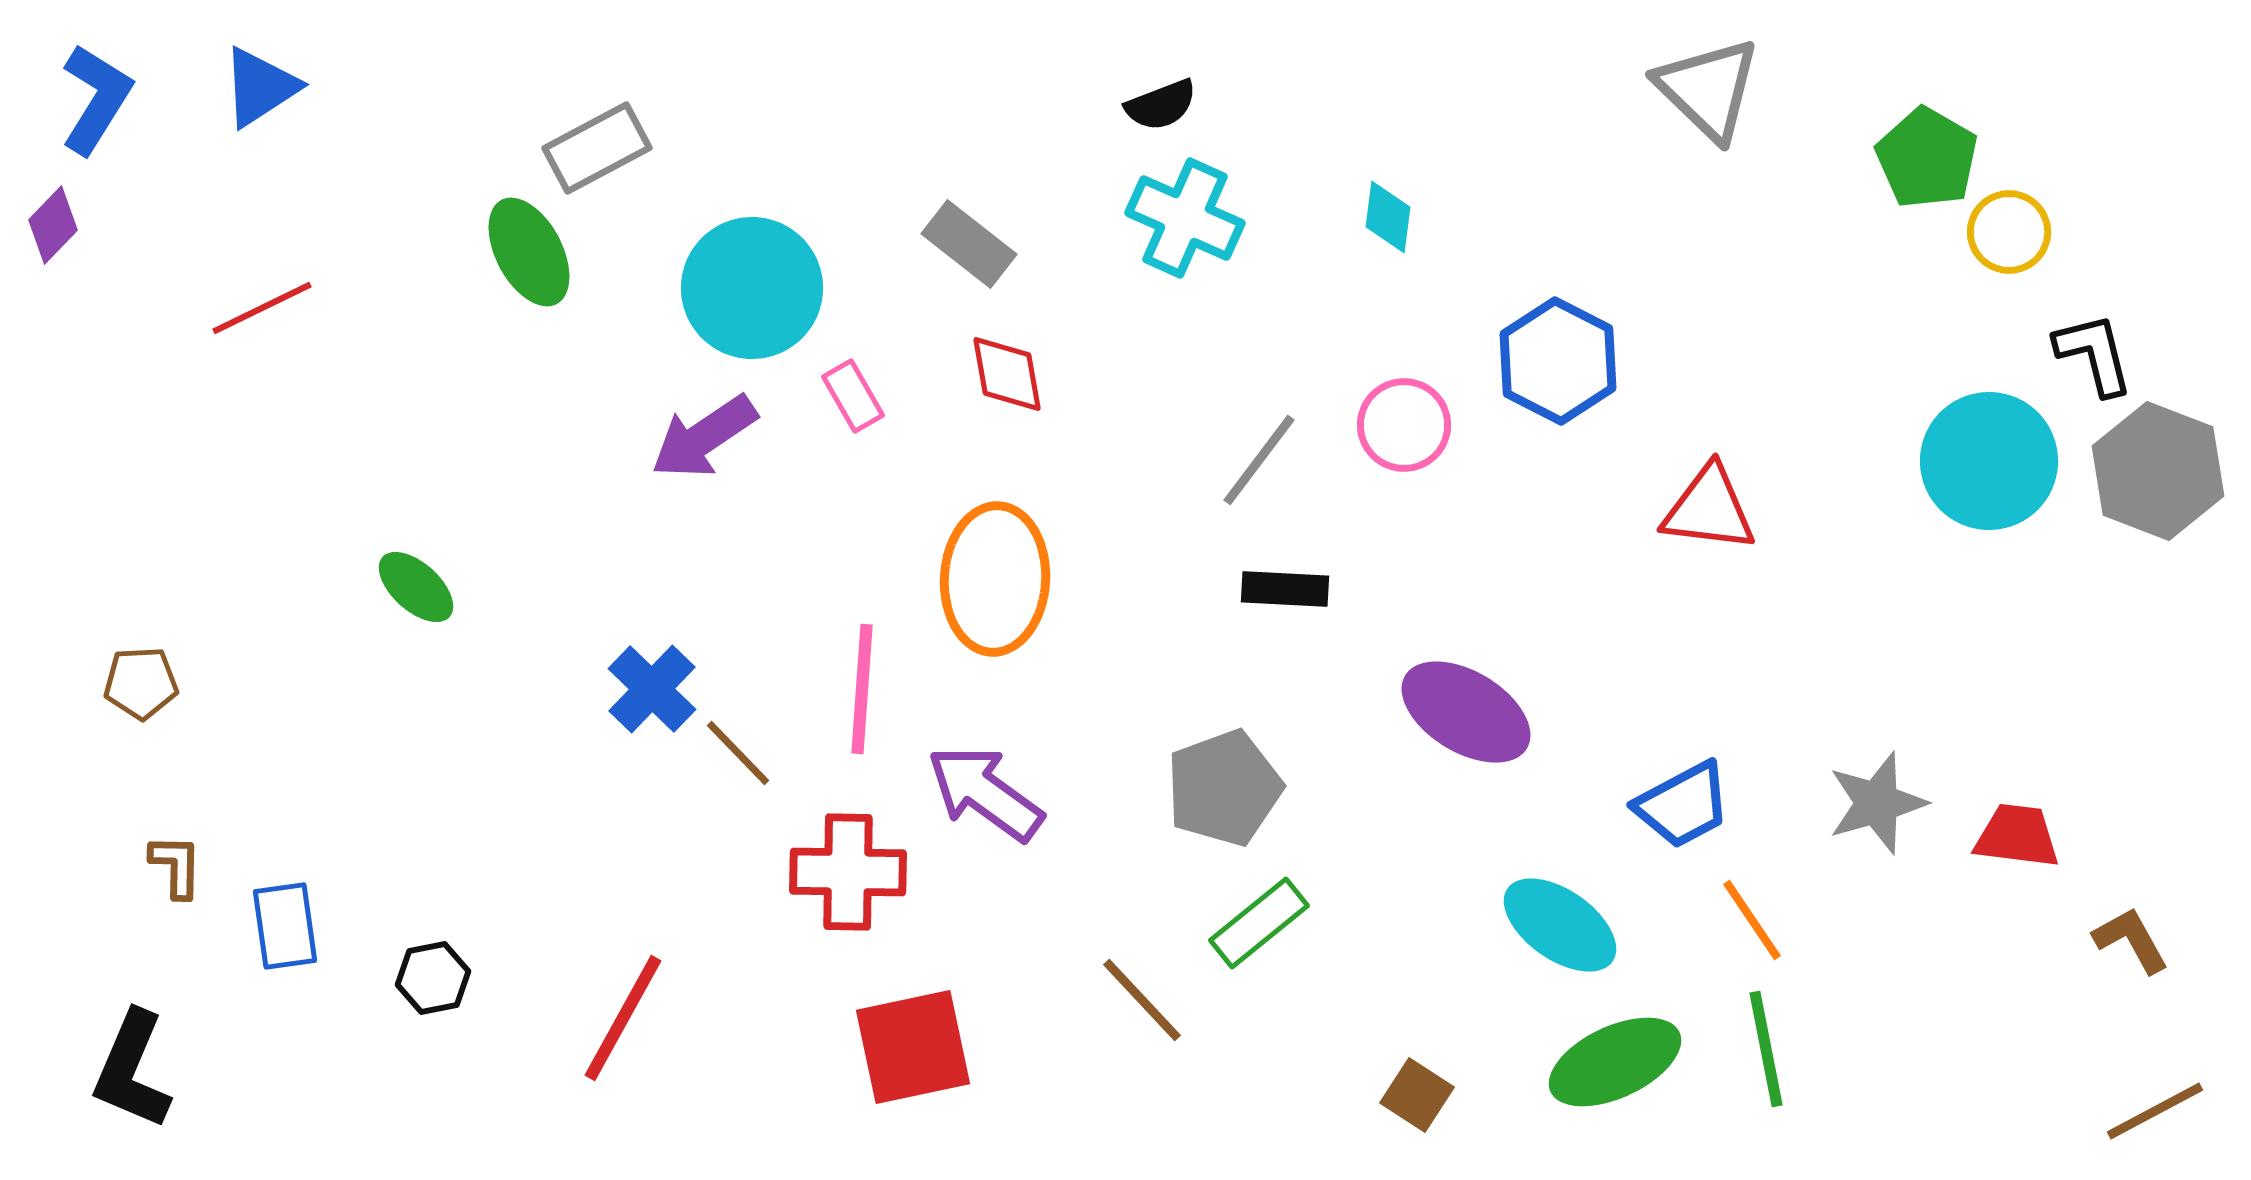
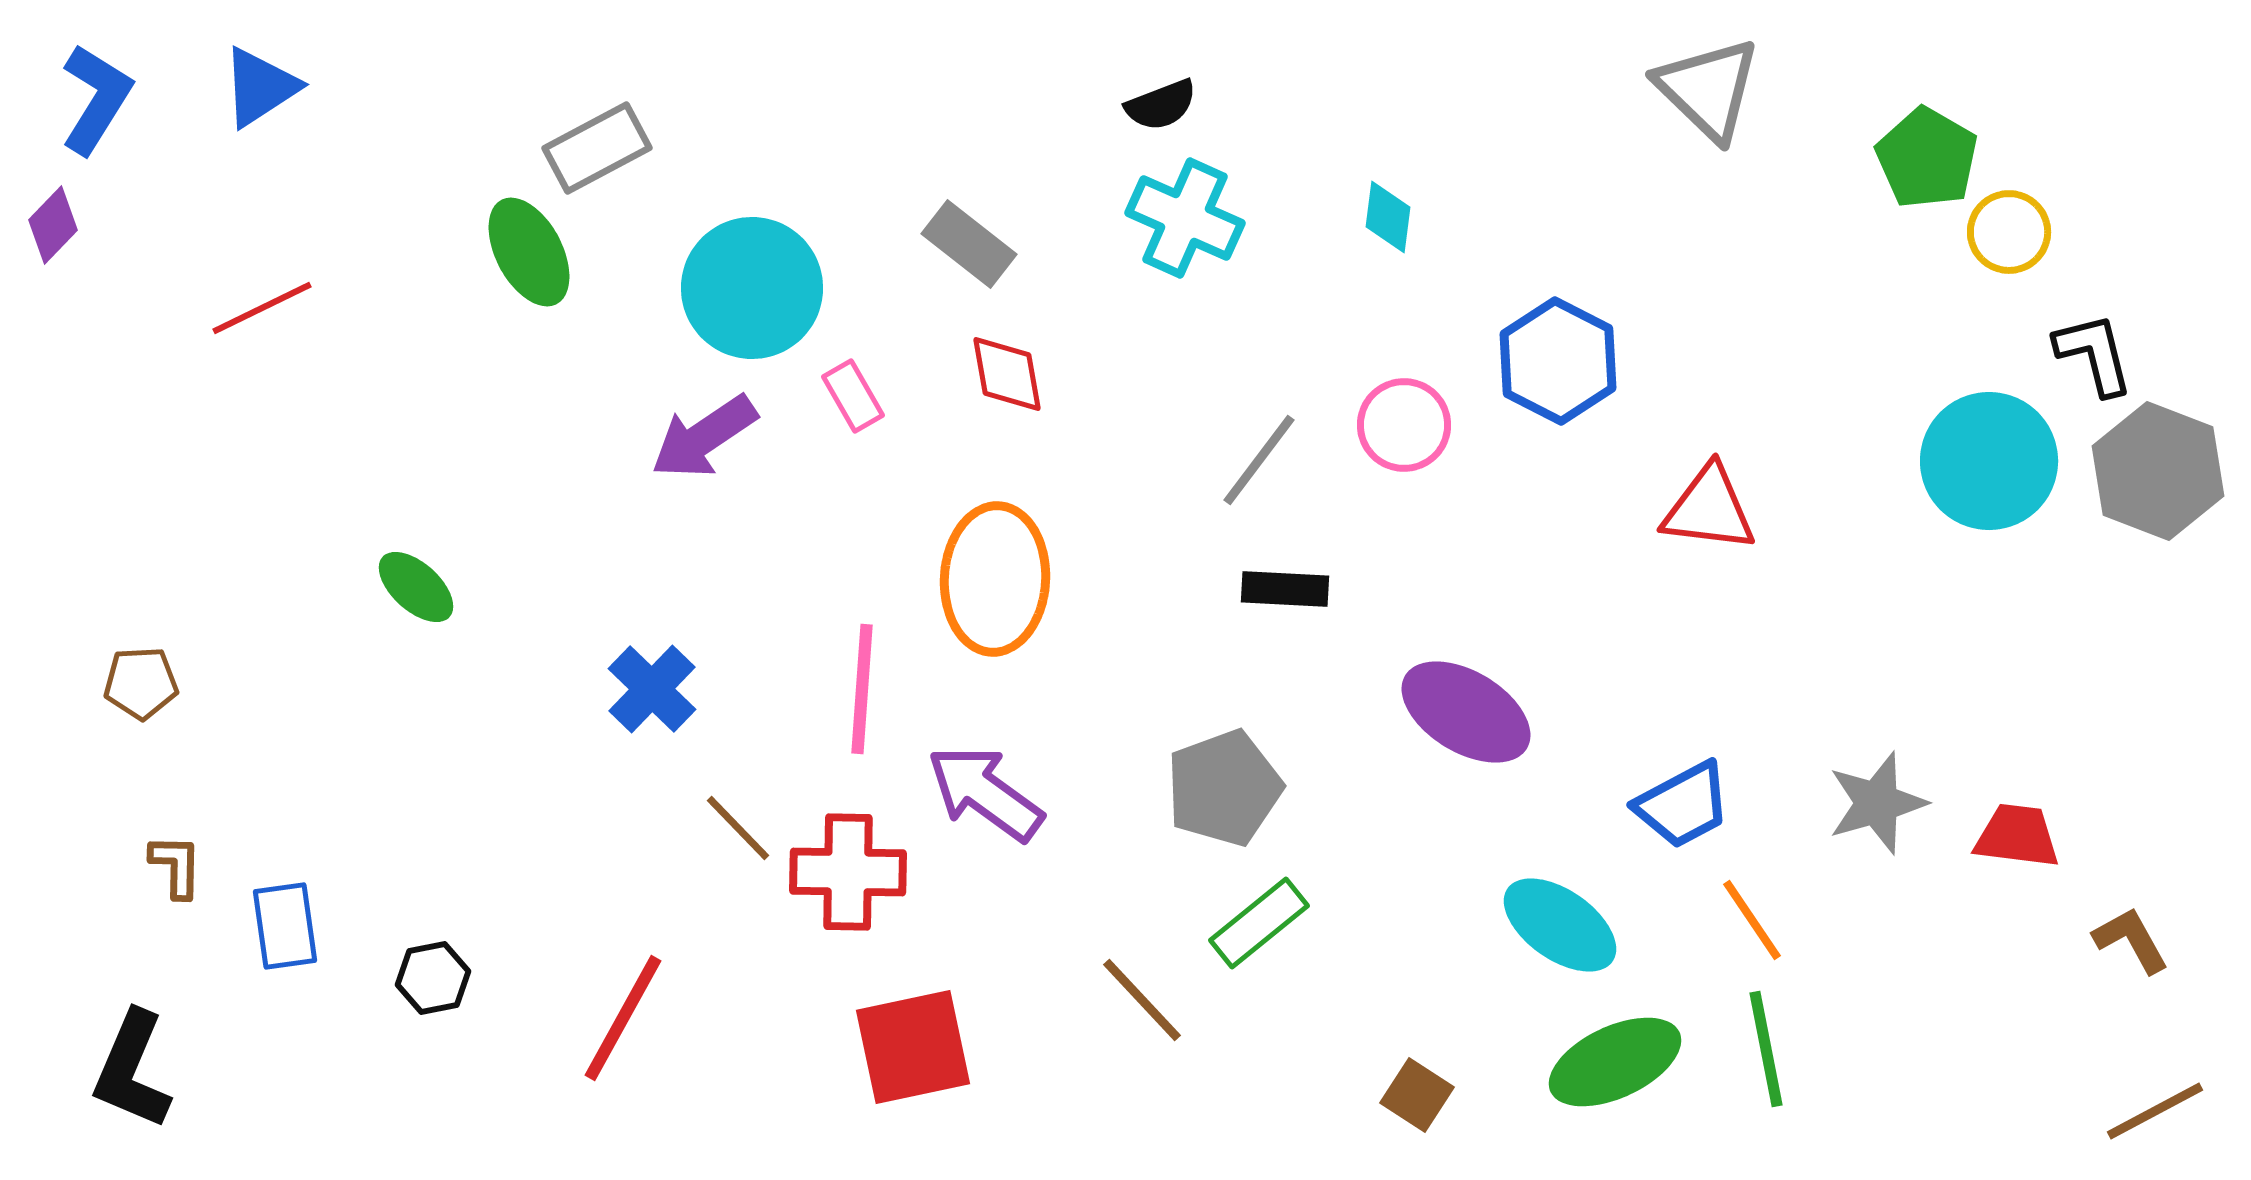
brown line at (738, 753): moved 75 px down
